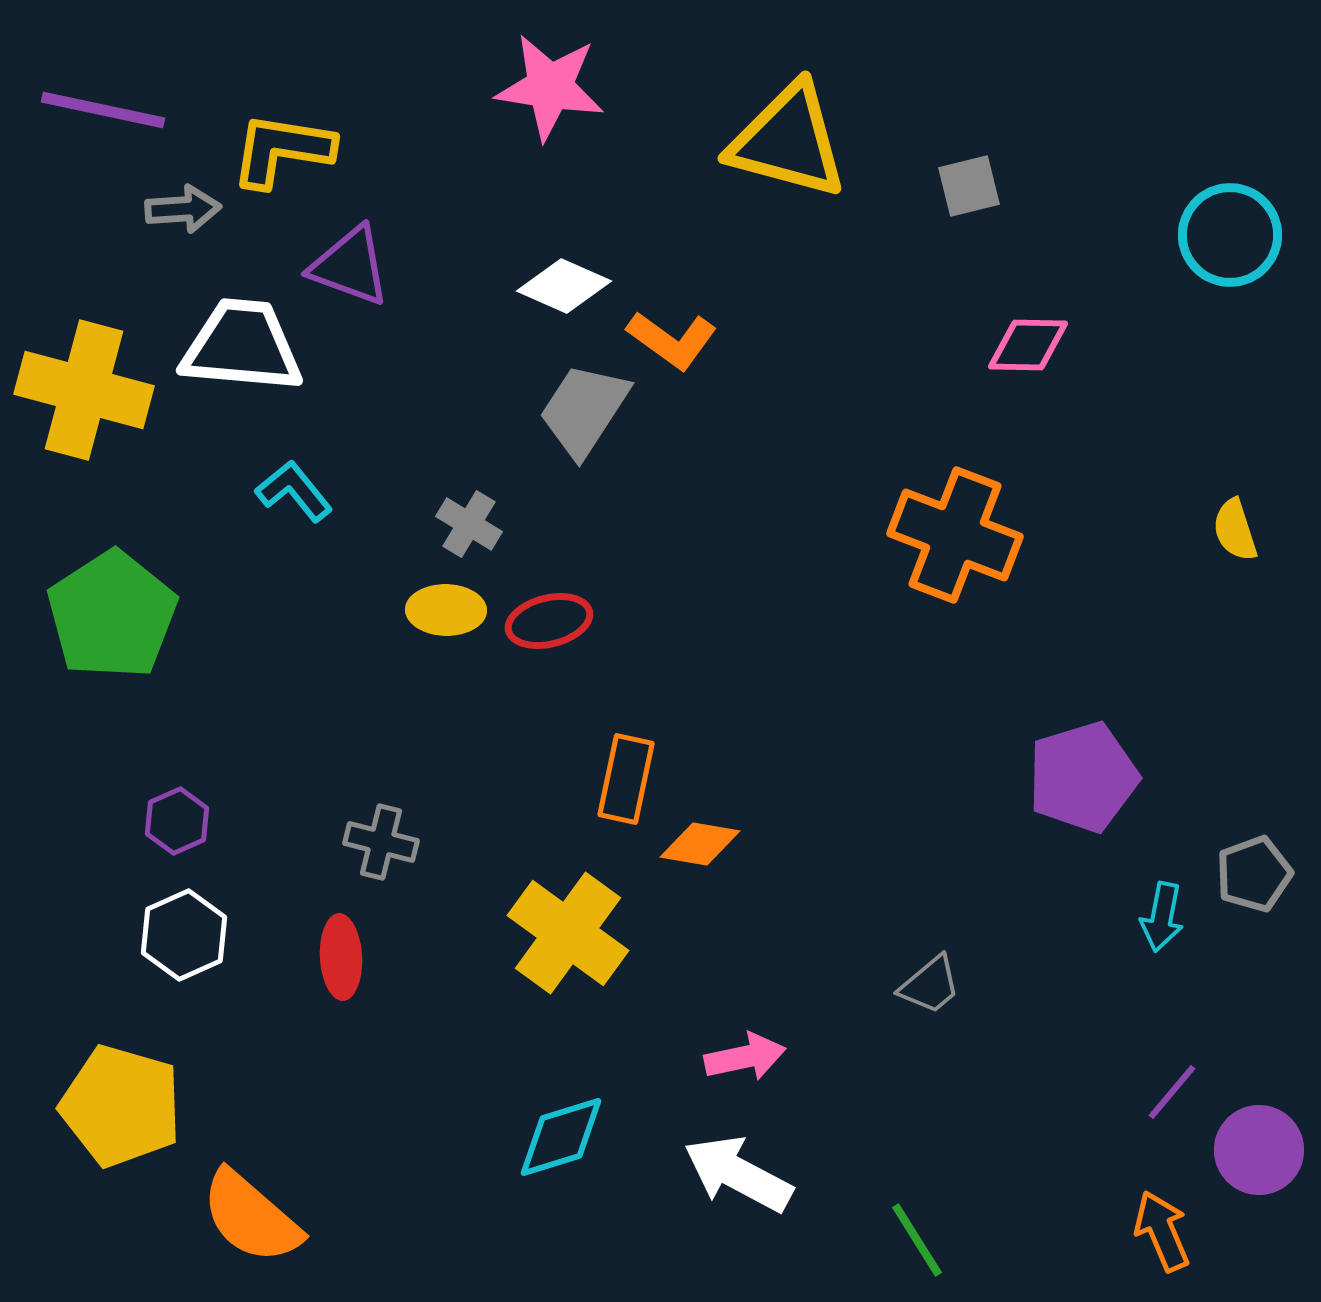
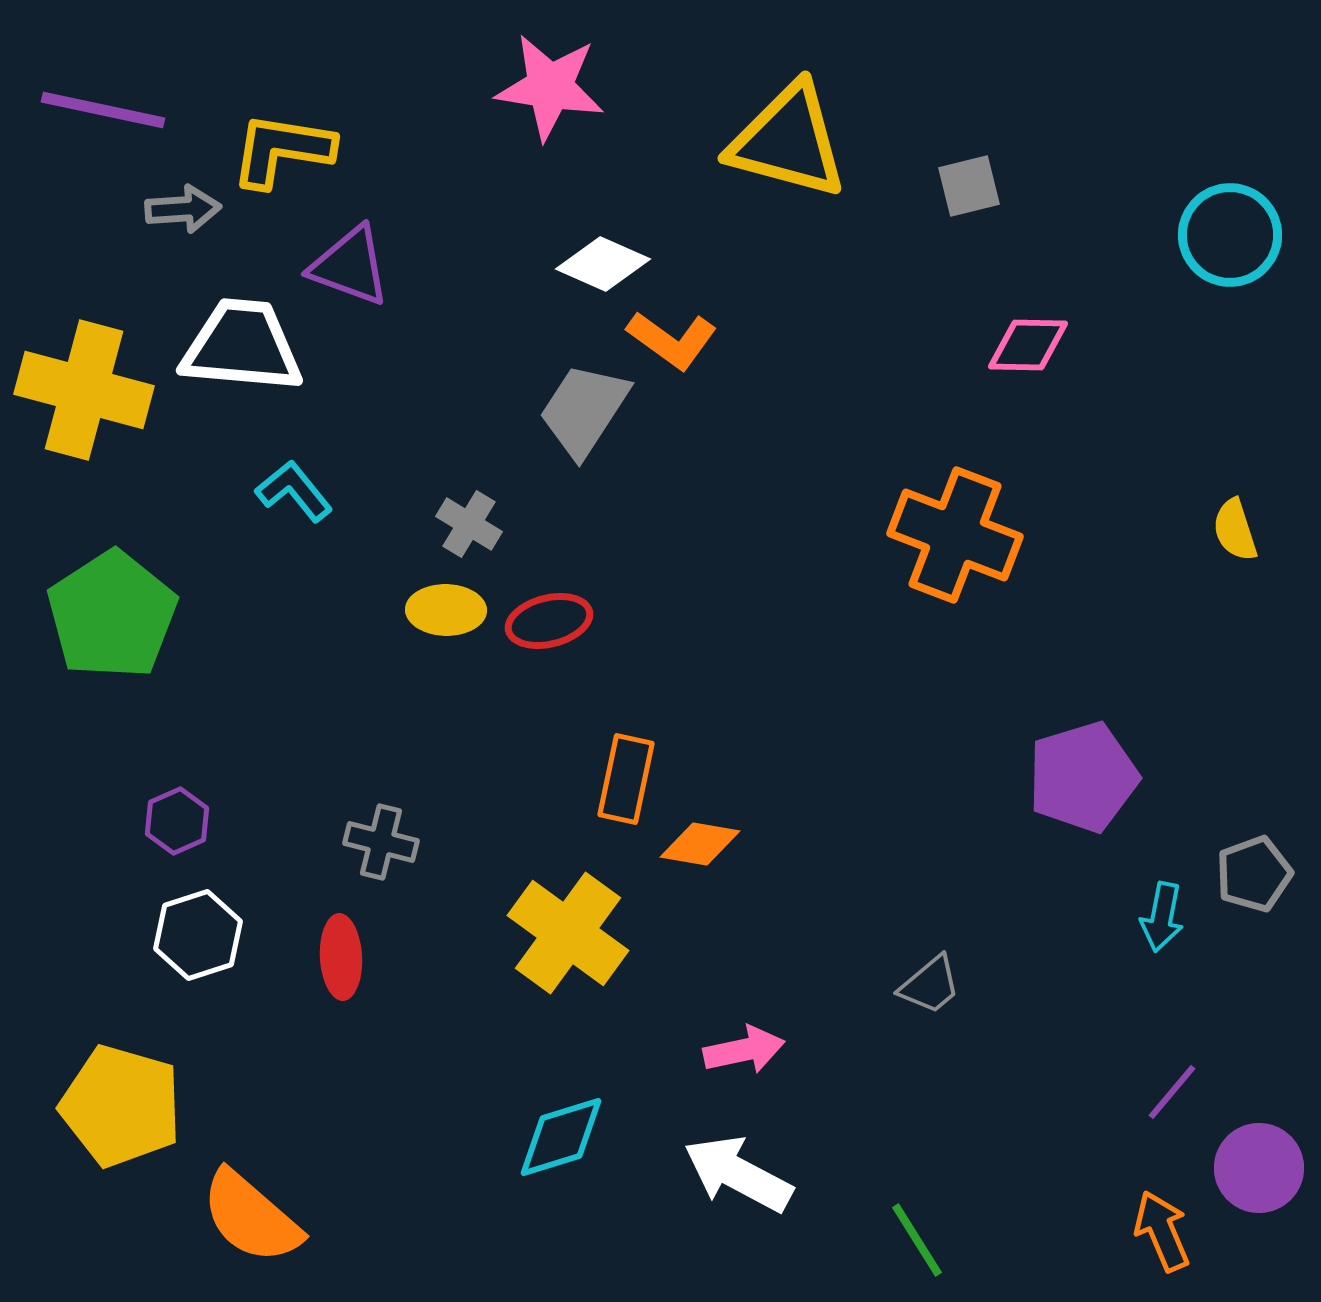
white diamond at (564, 286): moved 39 px right, 22 px up
white hexagon at (184, 935): moved 14 px right; rotated 6 degrees clockwise
pink arrow at (745, 1057): moved 1 px left, 7 px up
purple circle at (1259, 1150): moved 18 px down
